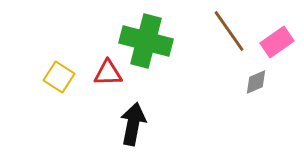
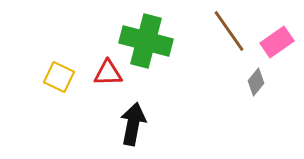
yellow square: rotated 8 degrees counterclockwise
gray diamond: rotated 28 degrees counterclockwise
